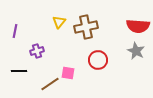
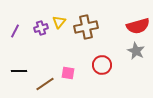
red semicircle: rotated 20 degrees counterclockwise
purple line: rotated 16 degrees clockwise
purple cross: moved 4 px right, 23 px up
red circle: moved 4 px right, 5 px down
brown line: moved 5 px left
